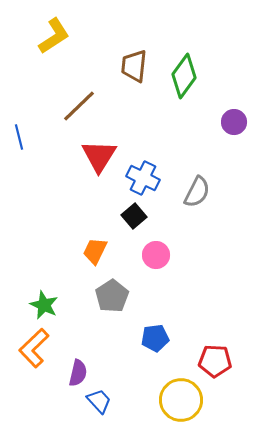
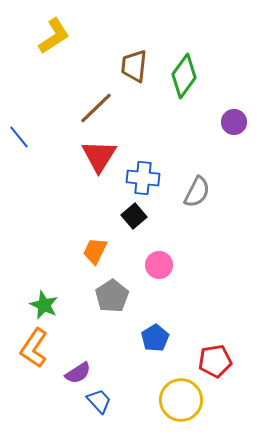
brown line: moved 17 px right, 2 px down
blue line: rotated 25 degrees counterclockwise
blue cross: rotated 20 degrees counterclockwise
pink circle: moved 3 px right, 10 px down
blue pentagon: rotated 24 degrees counterclockwise
orange L-shape: rotated 12 degrees counterclockwise
red pentagon: rotated 12 degrees counterclockwise
purple semicircle: rotated 44 degrees clockwise
